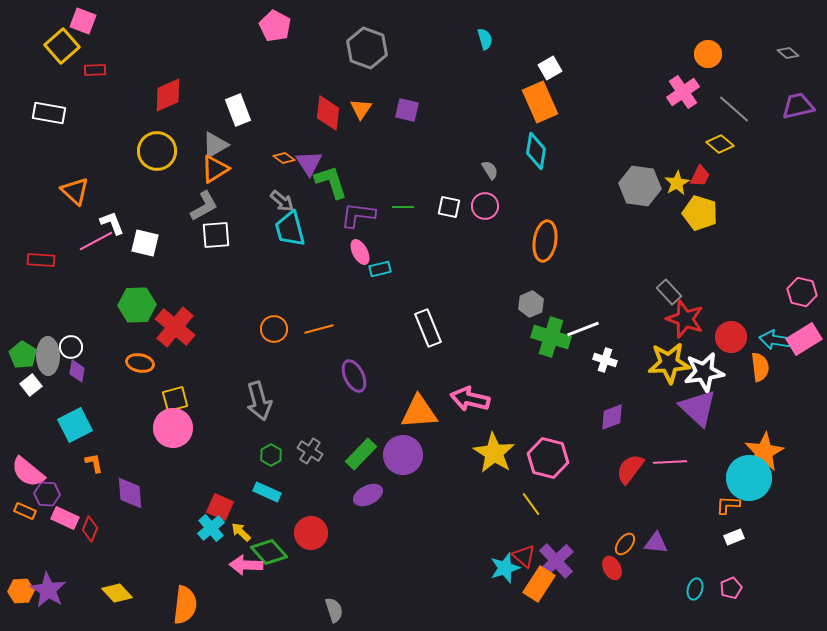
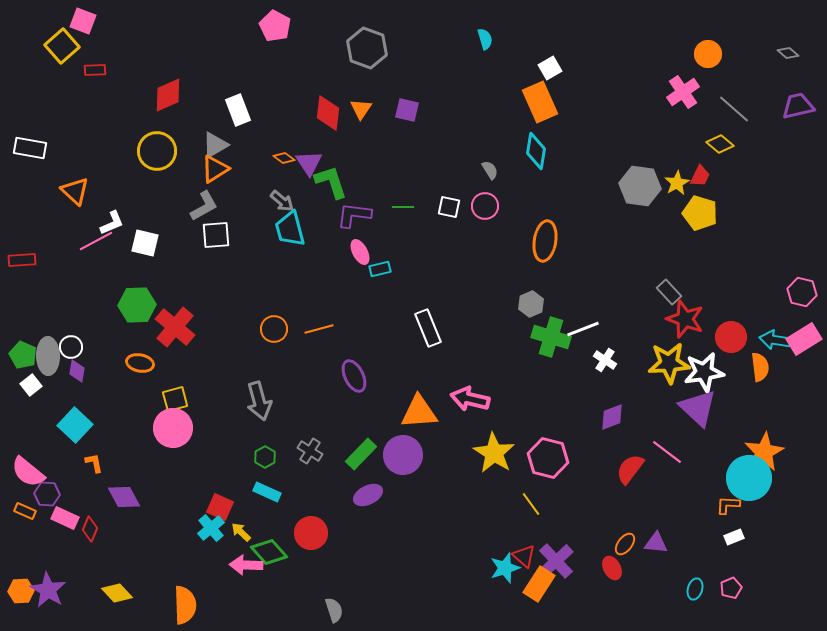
white rectangle at (49, 113): moved 19 px left, 35 px down
purple L-shape at (358, 215): moved 4 px left
white L-shape at (112, 223): rotated 88 degrees clockwise
red rectangle at (41, 260): moved 19 px left; rotated 8 degrees counterclockwise
green pentagon at (23, 355): rotated 8 degrees counterclockwise
white cross at (605, 360): rotated 15 degrees clockwise
cyan square at (75, 425): rotated 20 degrees counterclockwise
green hexagon at (271, 455): moved 6 px left, 2 px down
pink line at (670, 462): moved 3 px left, 10 px up; rotated 40 degrees clockwise
purple diamond at (130, 493): moved 6 px left, 4 px down; rotated 24 degrees counterclockwise
orange semicircle at (185, 605): rotated 9 degrees counterclockwise
